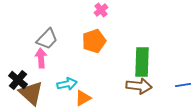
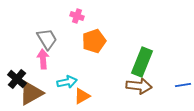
pink cross: moved 24 px left, 6 px down; rotated 32 degrees counterclockwise
gray trapezoid: rotated 75 degrees counterclockwise
pink arrow: moved 2 px right, 1 px down
green rectangle: rotated 20 degrees clockwise
black cross: moved 1 px left, 1 px up
cyan arrow: moved 2 px up
brown triangle: rotated 48 degrees clockwise
orange triangle: moved 1 px left, 2 px up
